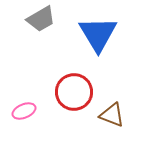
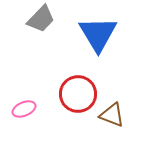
gray trapezoid: rotated 16 degrees counterclockwise
red circle: moved 4 px right, 2 px down
pink ellipse: moved 2 px up
